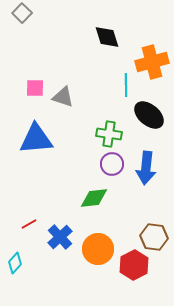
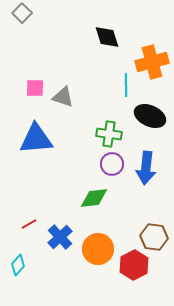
black ellipse: moved 1 px right, 1 px down; rotated 16 degrees counterclockwise
cyan diamond: moved 3 px right, 2 px down
